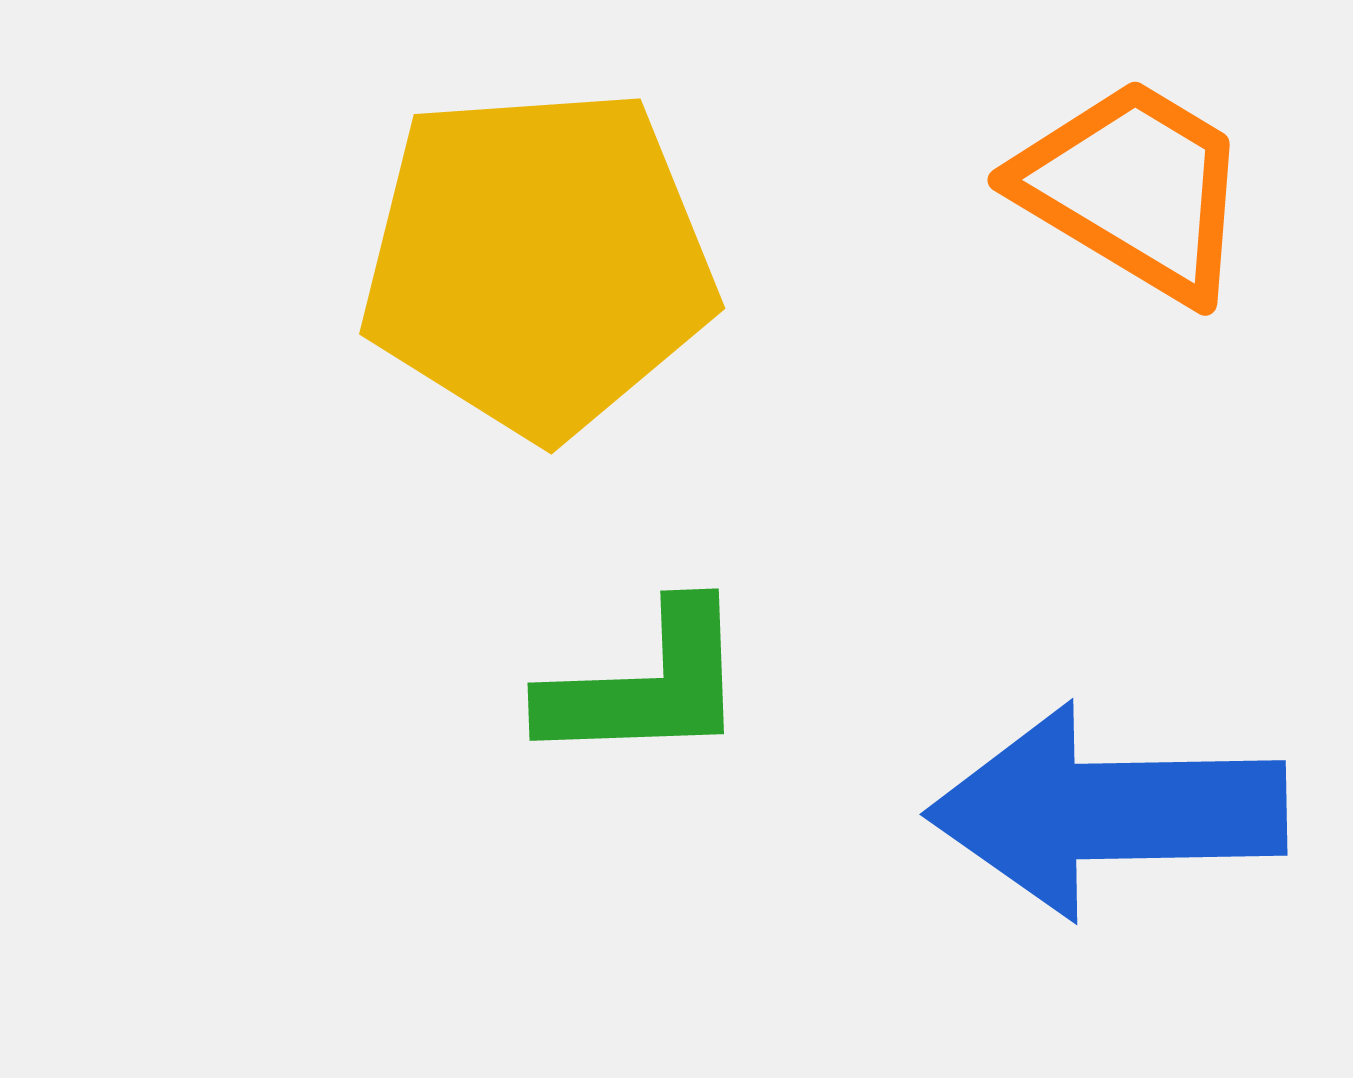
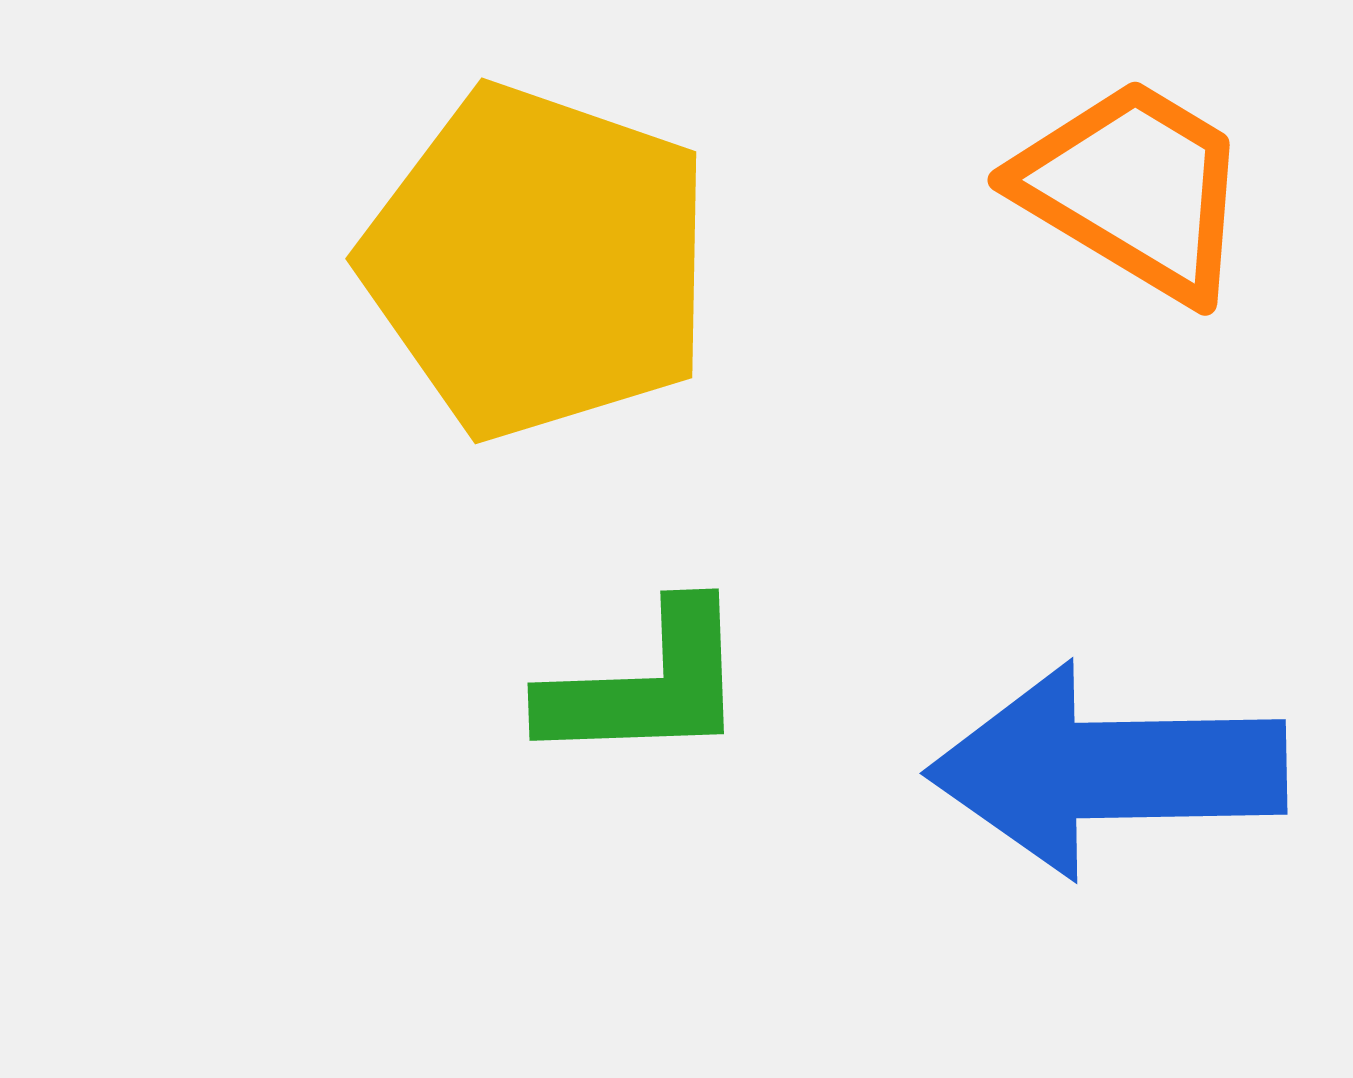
yellow pentagon: rotated 23 degrees clockwise
blue arrow: moved 41 px up
